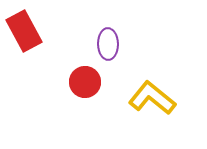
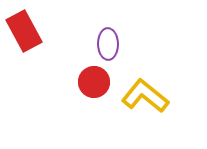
red circle: moved 9 px right
yellow L-shape: moved 7 px left, 2 px up
